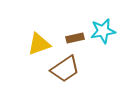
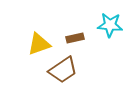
cyan star: moved 7 px right, 6 px up; rotated 15 degrees clockwise
brown trapezoid: moved 2 px left, 1 px down
